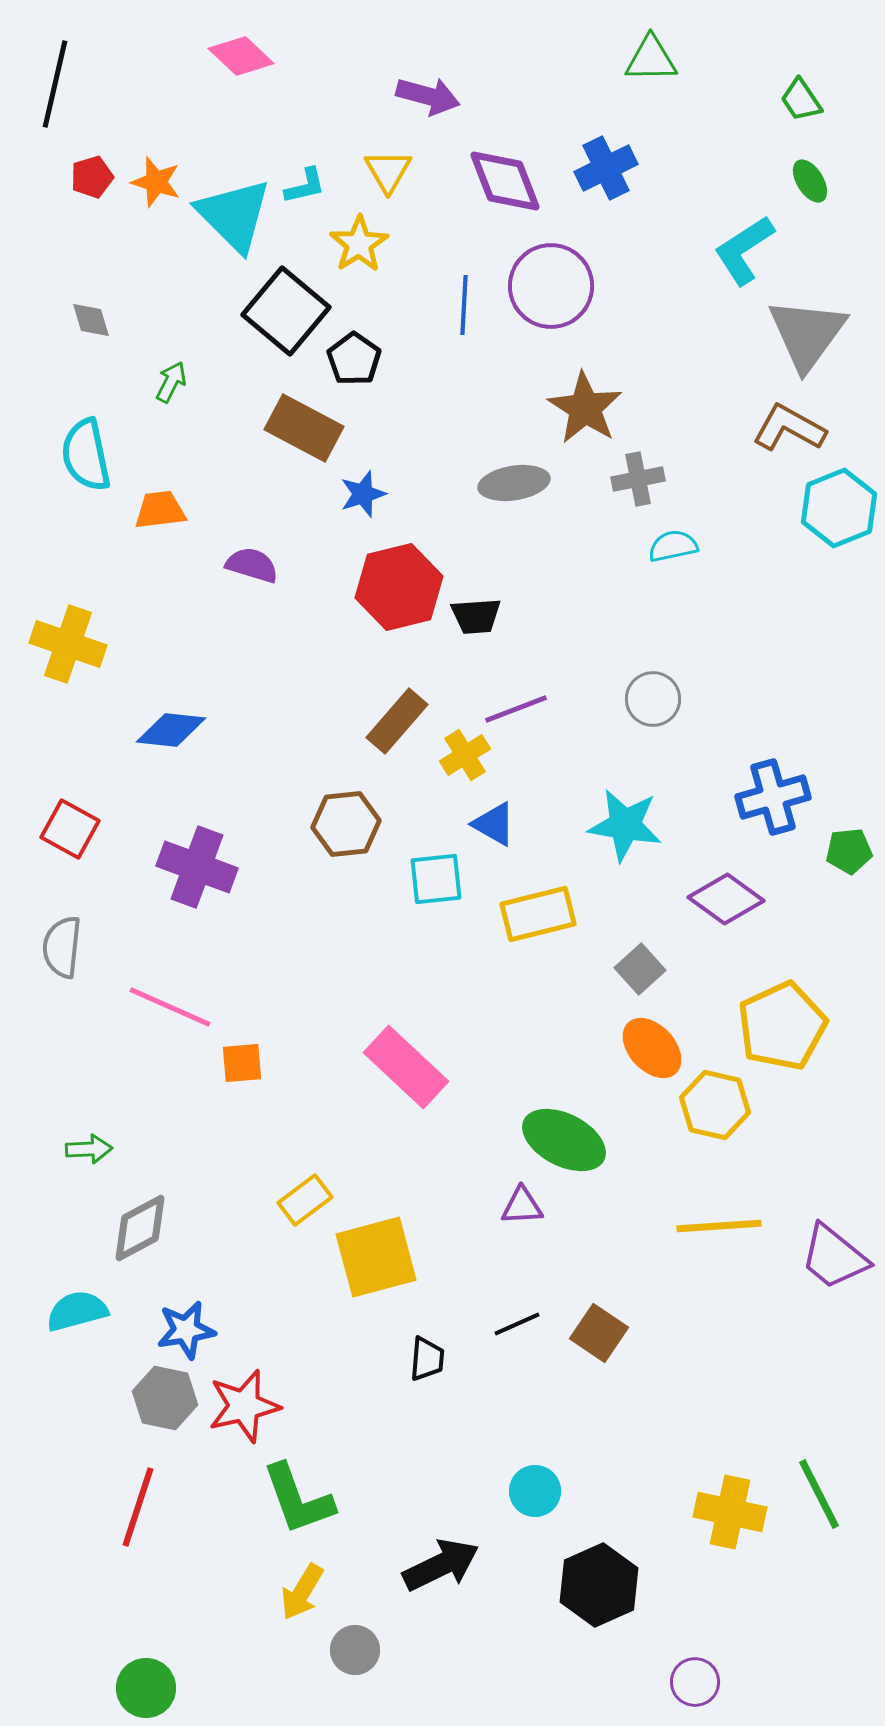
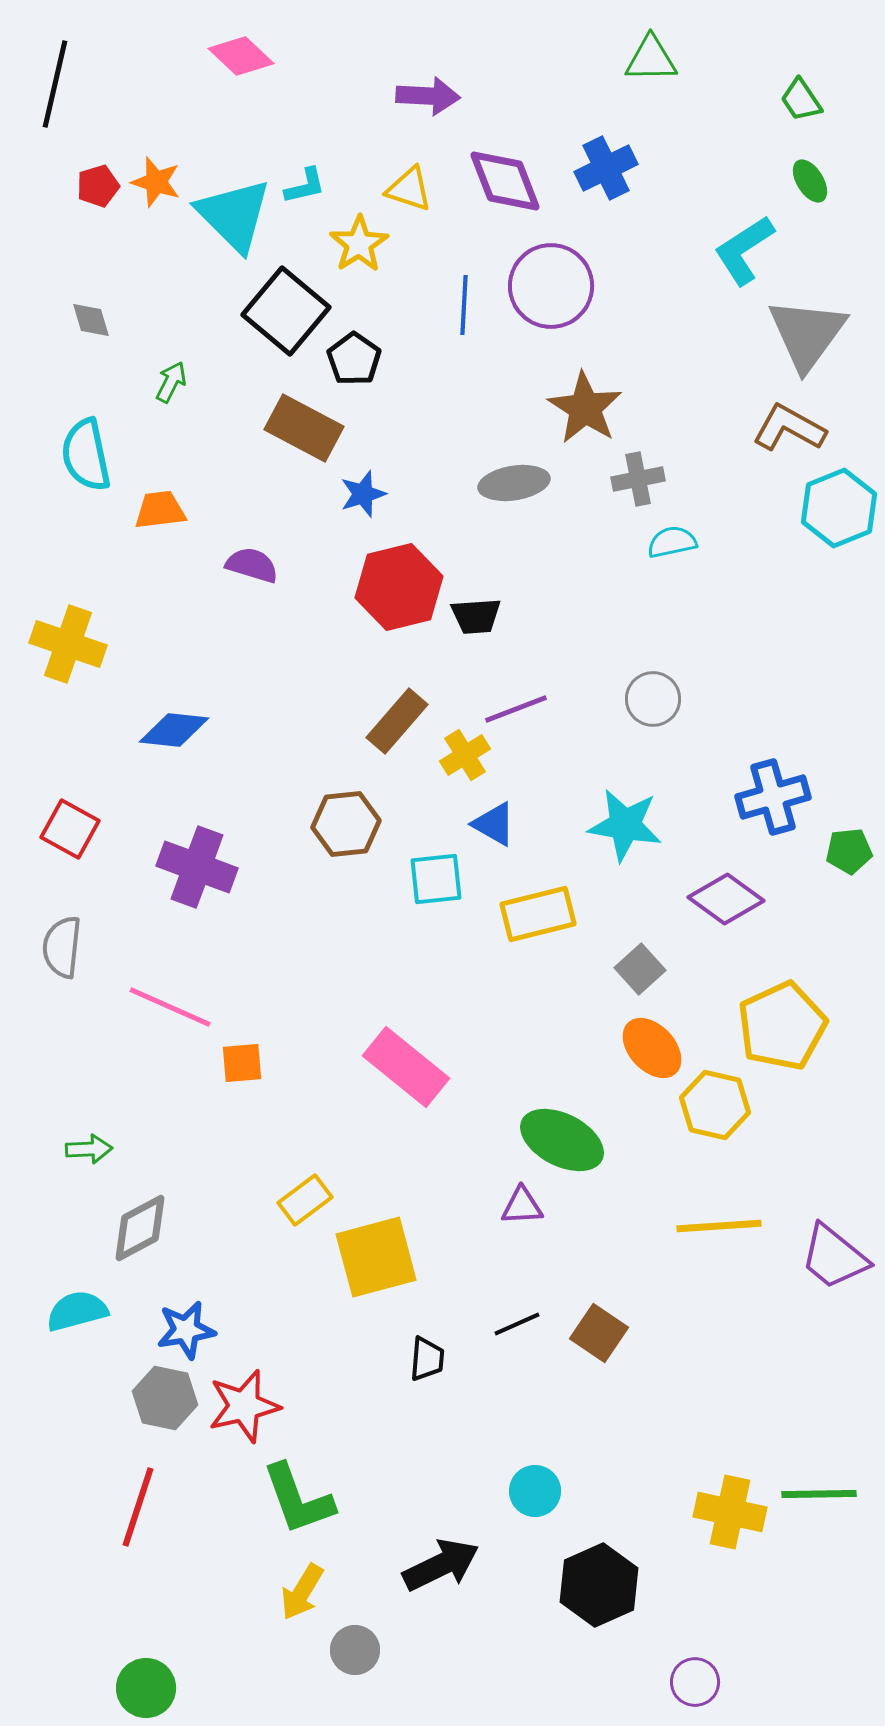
purple arrow at (428, 96): rotated 12 degrees counterclockwise
yellow triangle at (388, 171): moved 21 px right, 18 px down; rotated 42 degrees counterclockwise
red pentagon at (92, 177): moved 6 px right, 9 px down
cyan semicircle at (673, 546): moved 1 px left, 4 px up
blue diamond at (171, 730): moved 3 px right
pink rectangle at (406, 1067): rotated 4 degrees counterclockwise
green ellipse at (564, 1140): moved 2 px left
green line at (819, 1494): rotated 64 degrees counterclockwise
